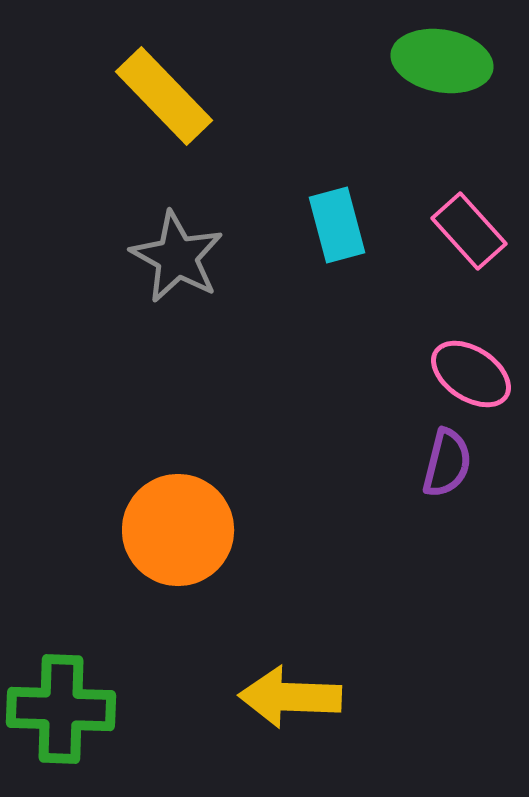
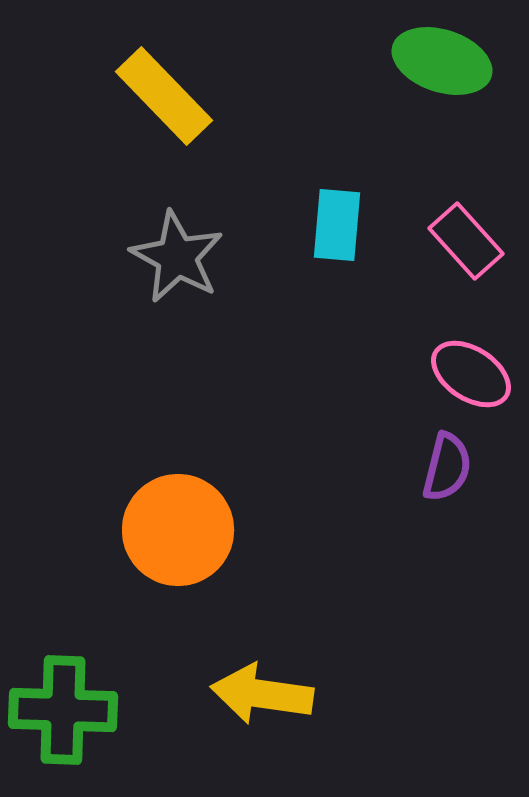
green ellipse: rotated 8 degrees clockwise
cyan rectangle: rotated 20 degrees clockwise
pink rectangle: moved 3 px left, 10 px down
purple semicircle: moved 4 px down
yellow arrow: moved 28 px left, 3 px up; rotated 6 degrees clockwise
green cross: moved 2 px right, 1 px down
